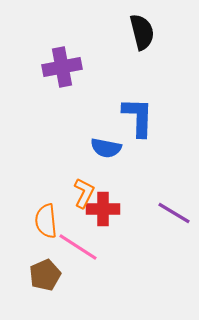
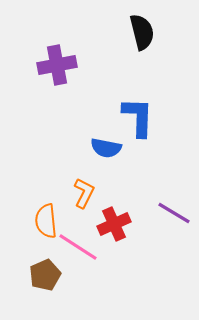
purple cross: moved 5 px left, 2 px up
red cross: moved 11 px right, 15 px down; rotated 24 degrees counterclockwise
